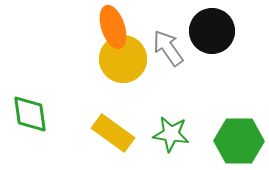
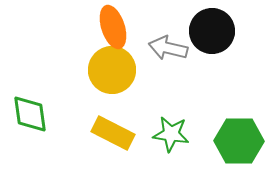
gray arrow: rotated 42 degrees counterclockwise
yellow circle: moved 11 px left, 11 px down
yellow rectangle: rotated 9 degrees counterclockwise
